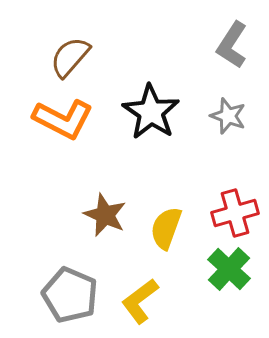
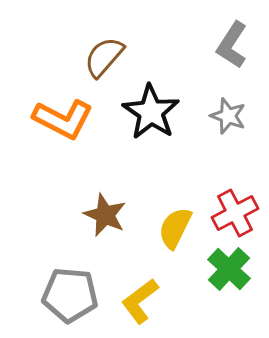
brown semicircle: moved 34 px right
red cross: rotated 12 degrees counterclockwise
yellow semicircle: moved 9 px right; rotated 6 degrees clockwise
gray pentagon: rotated 18 degrees counterclockwise
